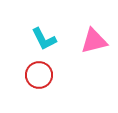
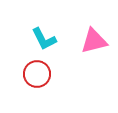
red circle: moved 2 px left, 1 px up
